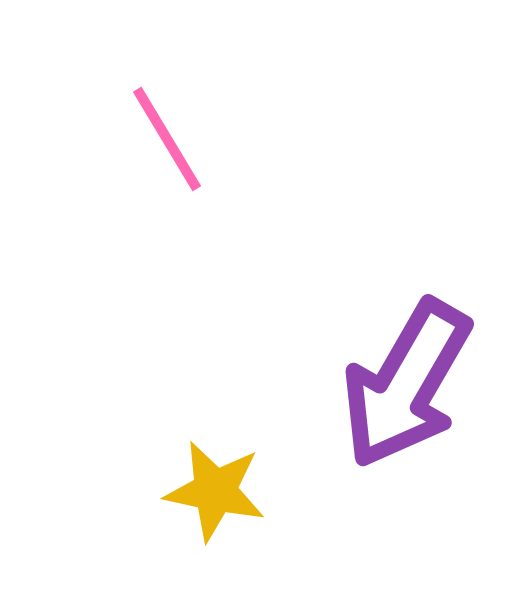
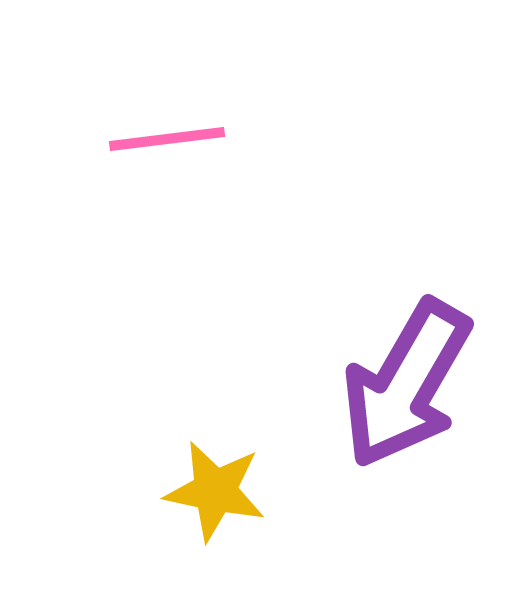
pink line: rotated 66 degrees counterclockwise
